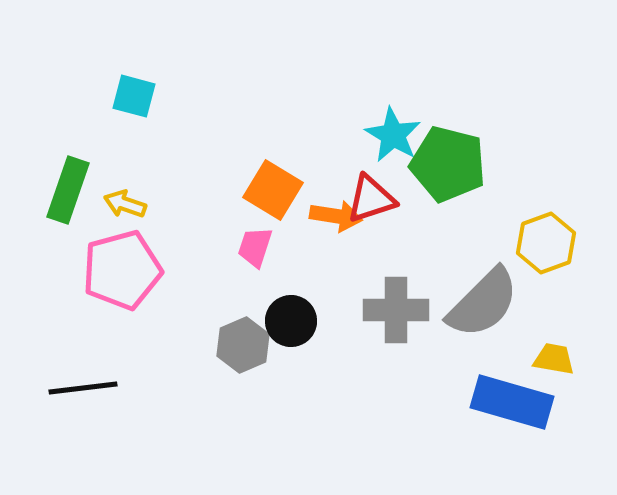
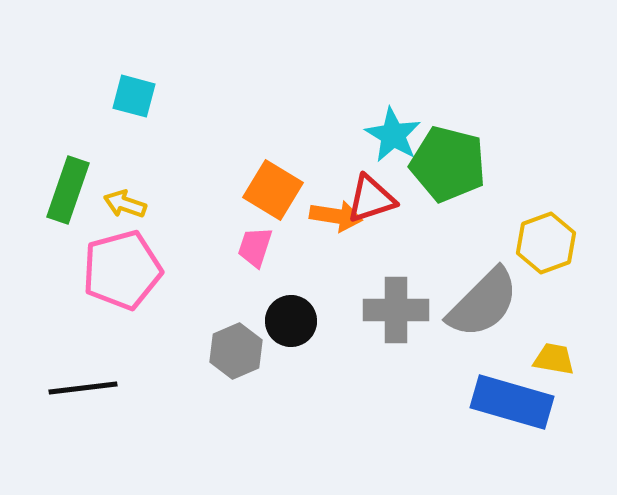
gray hexagon: moved 7 px left, 6 px down
